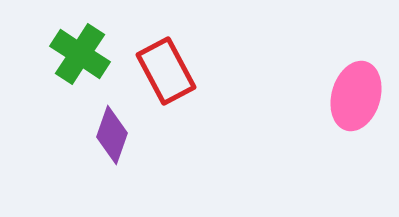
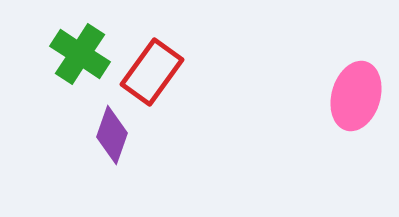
red rectangle: moved 14 px left, 1 px down; rotated 64 degrees clockwise
